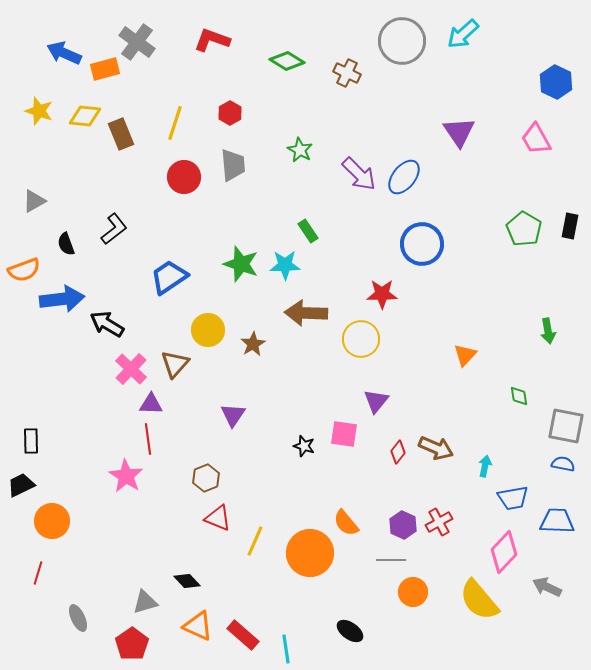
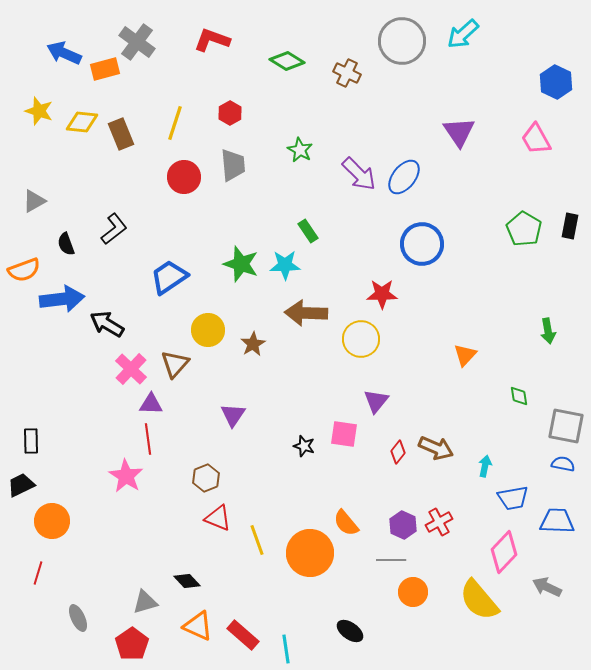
yellow diamond at (85, 116): moved 3 px left, 6 px down
yellow line at (255, 541): moved 2 px right, 1 px up; rotated 44 degrees counterclockwise
